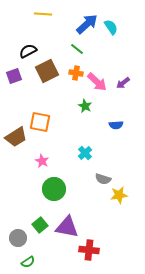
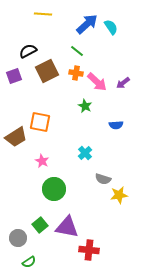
green line: moved 2 px down
green semicircle: moved 1 px right
